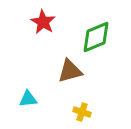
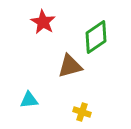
green diamond: rotated 12 degrees counterclockwise
brown triangle: moved 5 px up
cyan triangle: moved 1 px right, 1 px down
